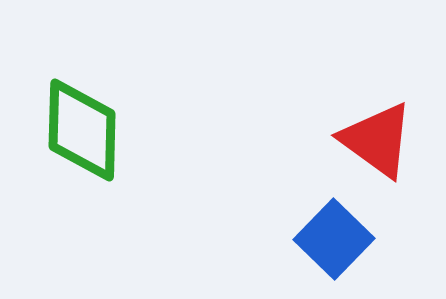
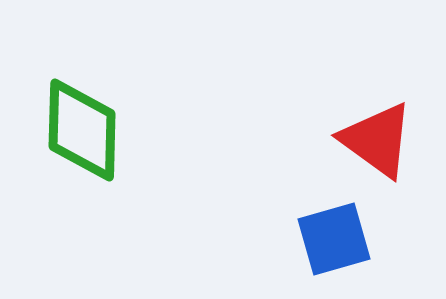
blue square: rotated 30 degrees clockwise
